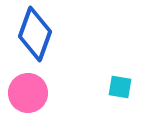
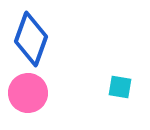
blue diamond: moved 4 px left, 5 px down
